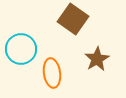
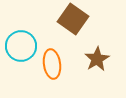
cyan circle: moved 3 px up
orange ellipse: moved 9 px up
